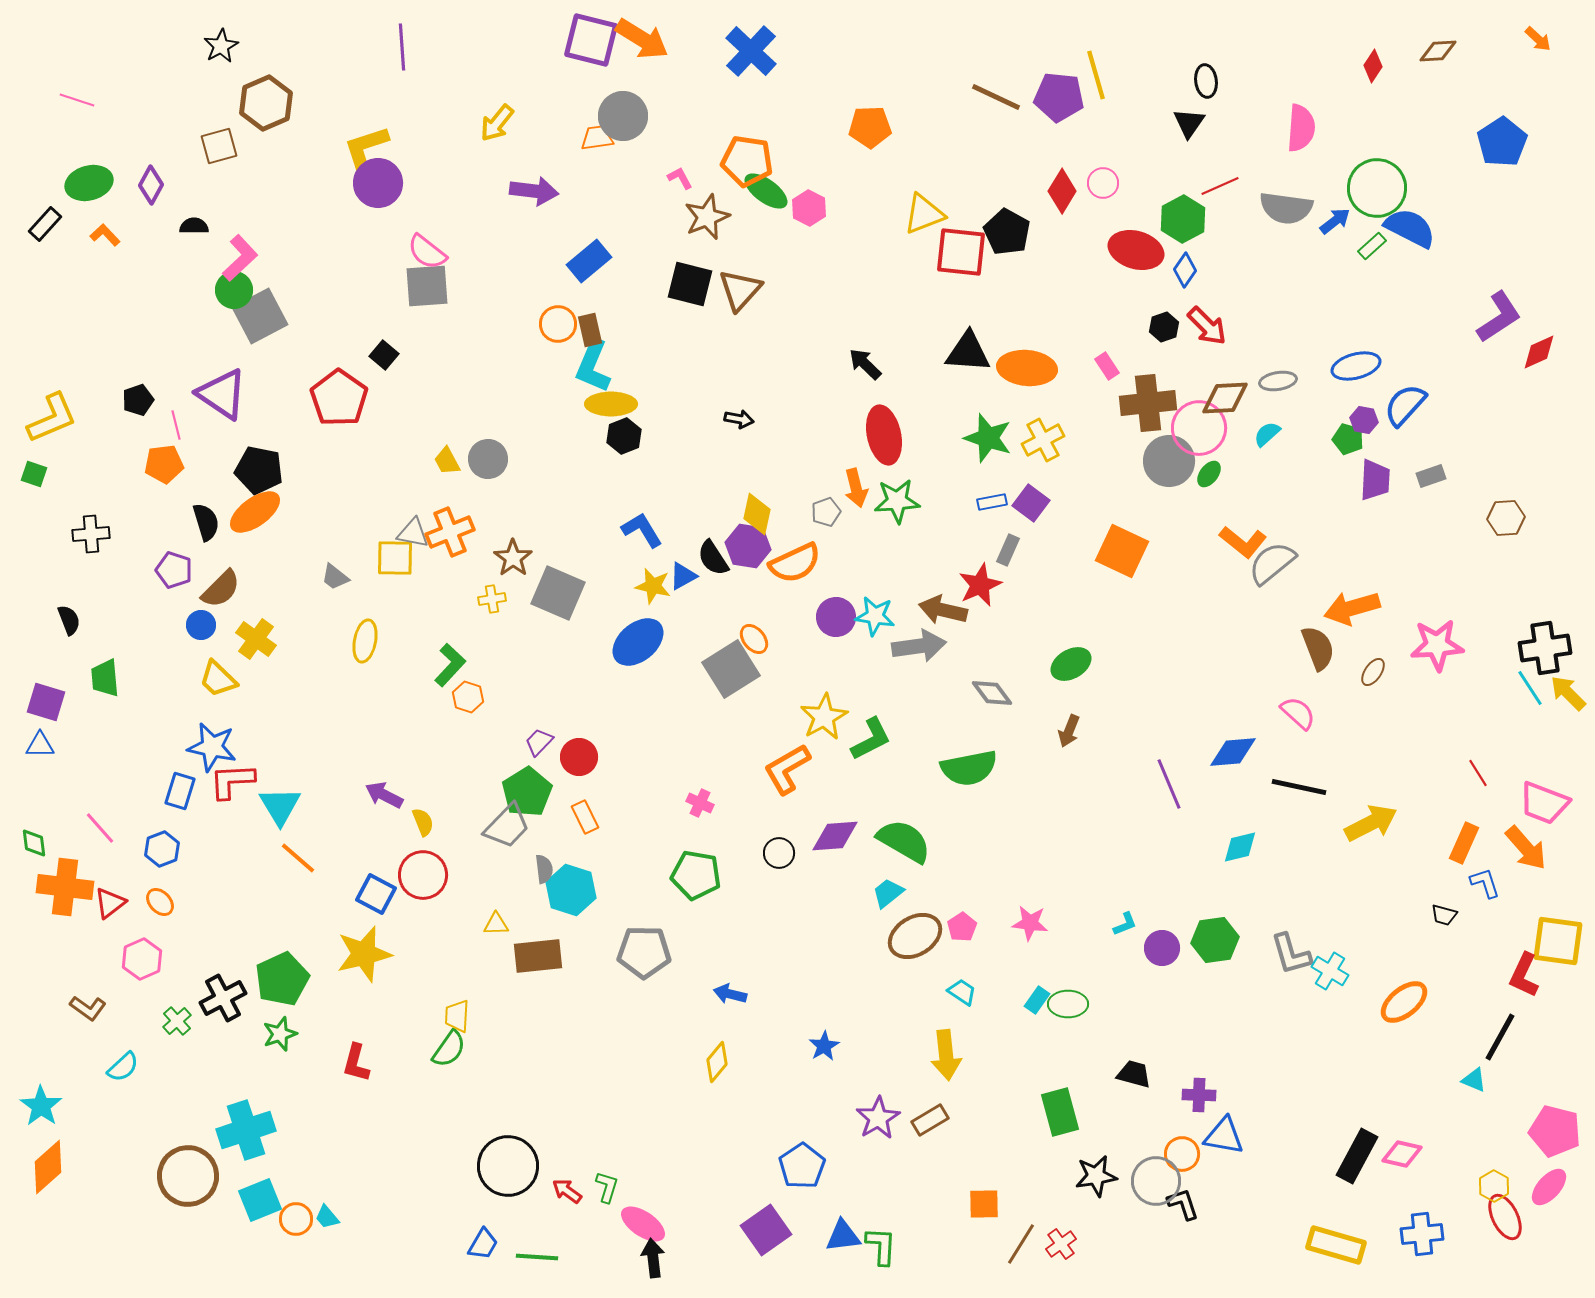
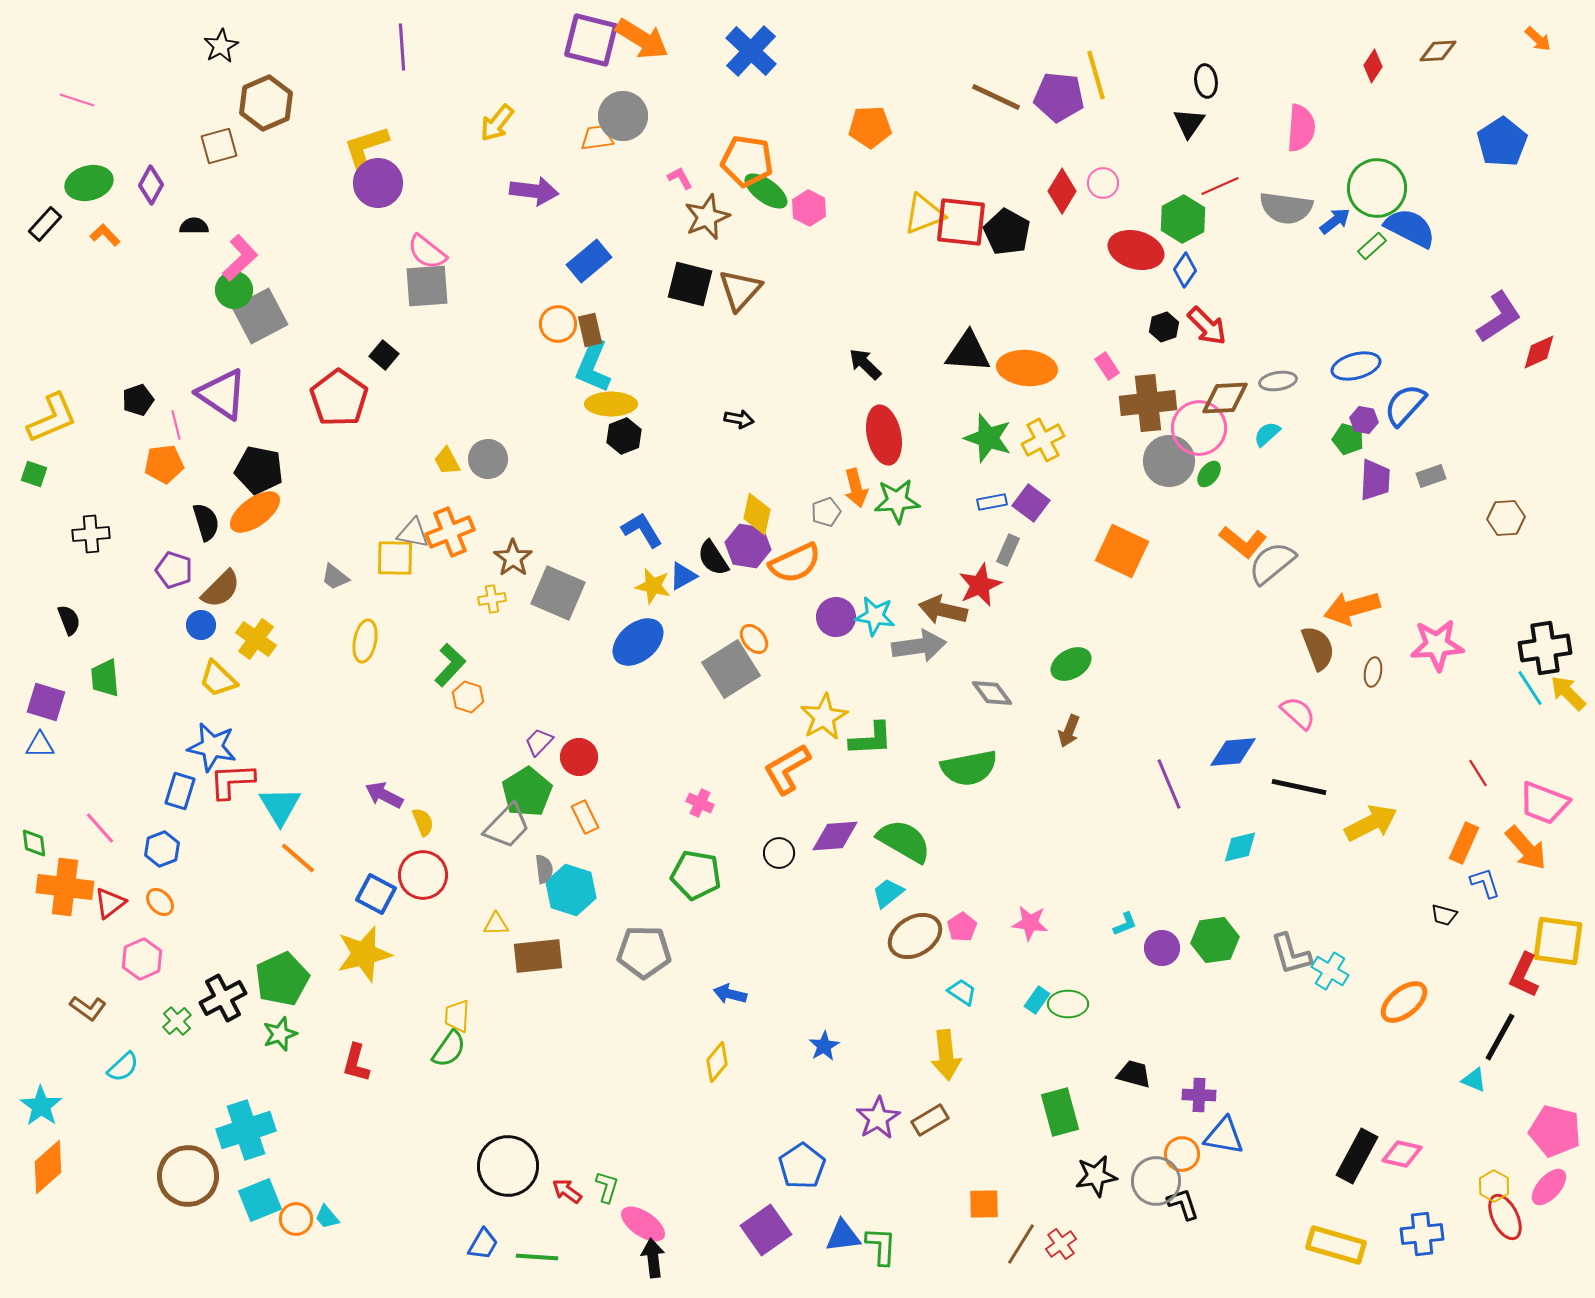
red square at (961, 252): moved 30 px up
brown ellipse at (1373, 672): rotated 24 degrees counterclockwise
green L-shape at (871, 739): rotated 24 degrees clockwise
